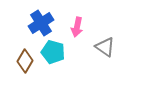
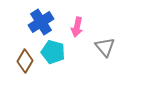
blue cross: moved 1 px up
gray triangle: rotated 15 degrees clockwise
